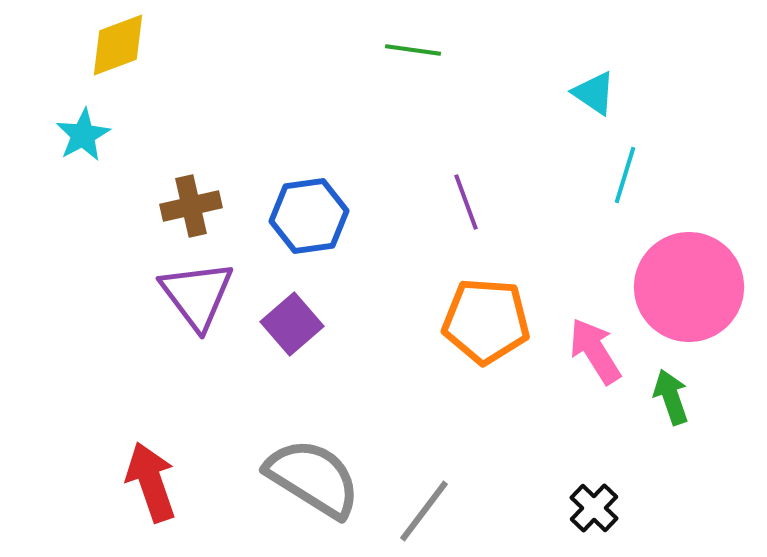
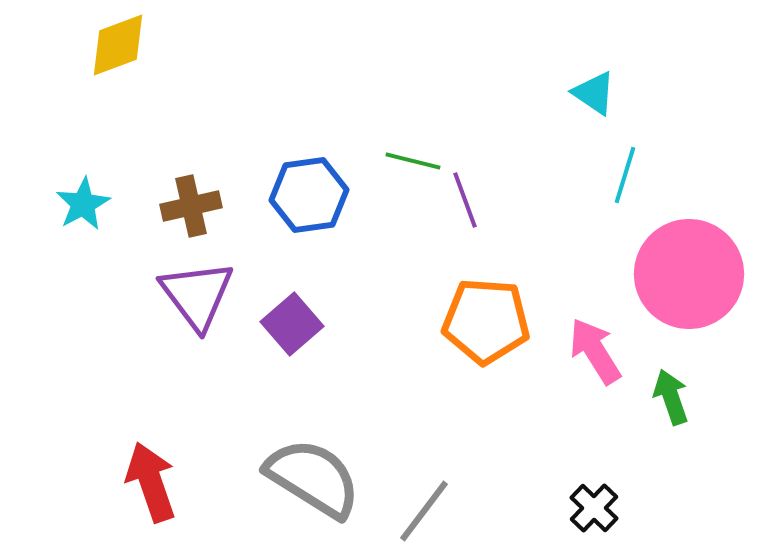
green line: moved 111 px down; rotated 6 degrees clockwise
cyan star: moved 69 px down
purple line: moved 1 px left, 2 px up
blue hexagon: moved 21 px up
pink circle: moved 13 px up
